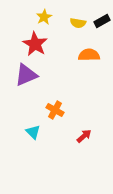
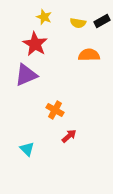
yellow star: rotated 21 degrees counterclockwise
cyan triangle: moved 6 px left, 17 px down
red arrow: moved 15 px left
